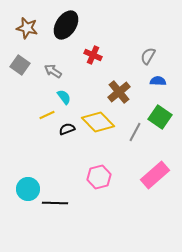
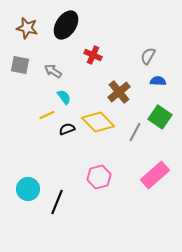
gray square: rotated 24 degrees counterclockwise
black line: moved 2 px right, 1 px up; rotated 70 degrees counterclockwise
